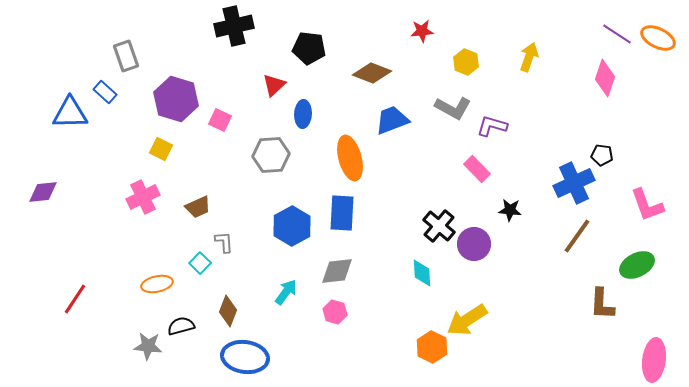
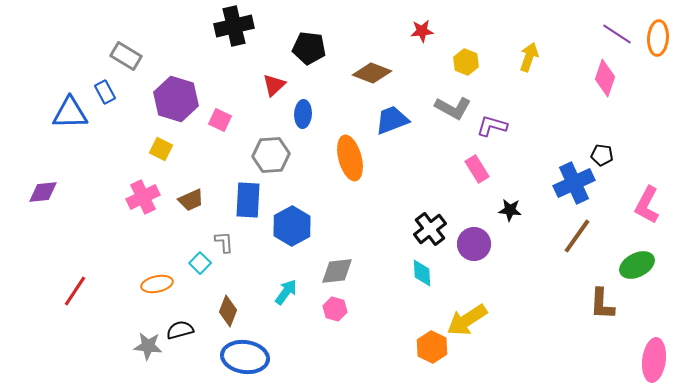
orange ellipse at (658, 38): rotated 68 degrees clockwise
gray rectangle at (126, 56): rotated 40 degrees counterclockwise
blue rectangle at (105, 92): rotated 20 degrees clockwise
pink rectangle at (477, 169): rotated 12 degrees clockwise
pink L-shape at (647, 205): rotated 48 degrees clockwise
brown trapezoid at (198, 207): moved 7 px left, 7 px up
blue rectangle at (342, 213): moved 94 px left, 13 px up
black cross at (439, 226): moved 9 px left, 3 px down; rotated 12 degrees clockwise
red line at (75, 299): moved 8 px up
pink hexagon at (335, 312): moved 3 px up
black semicircle at (181, 326): moved 1 px left, 4 px down
